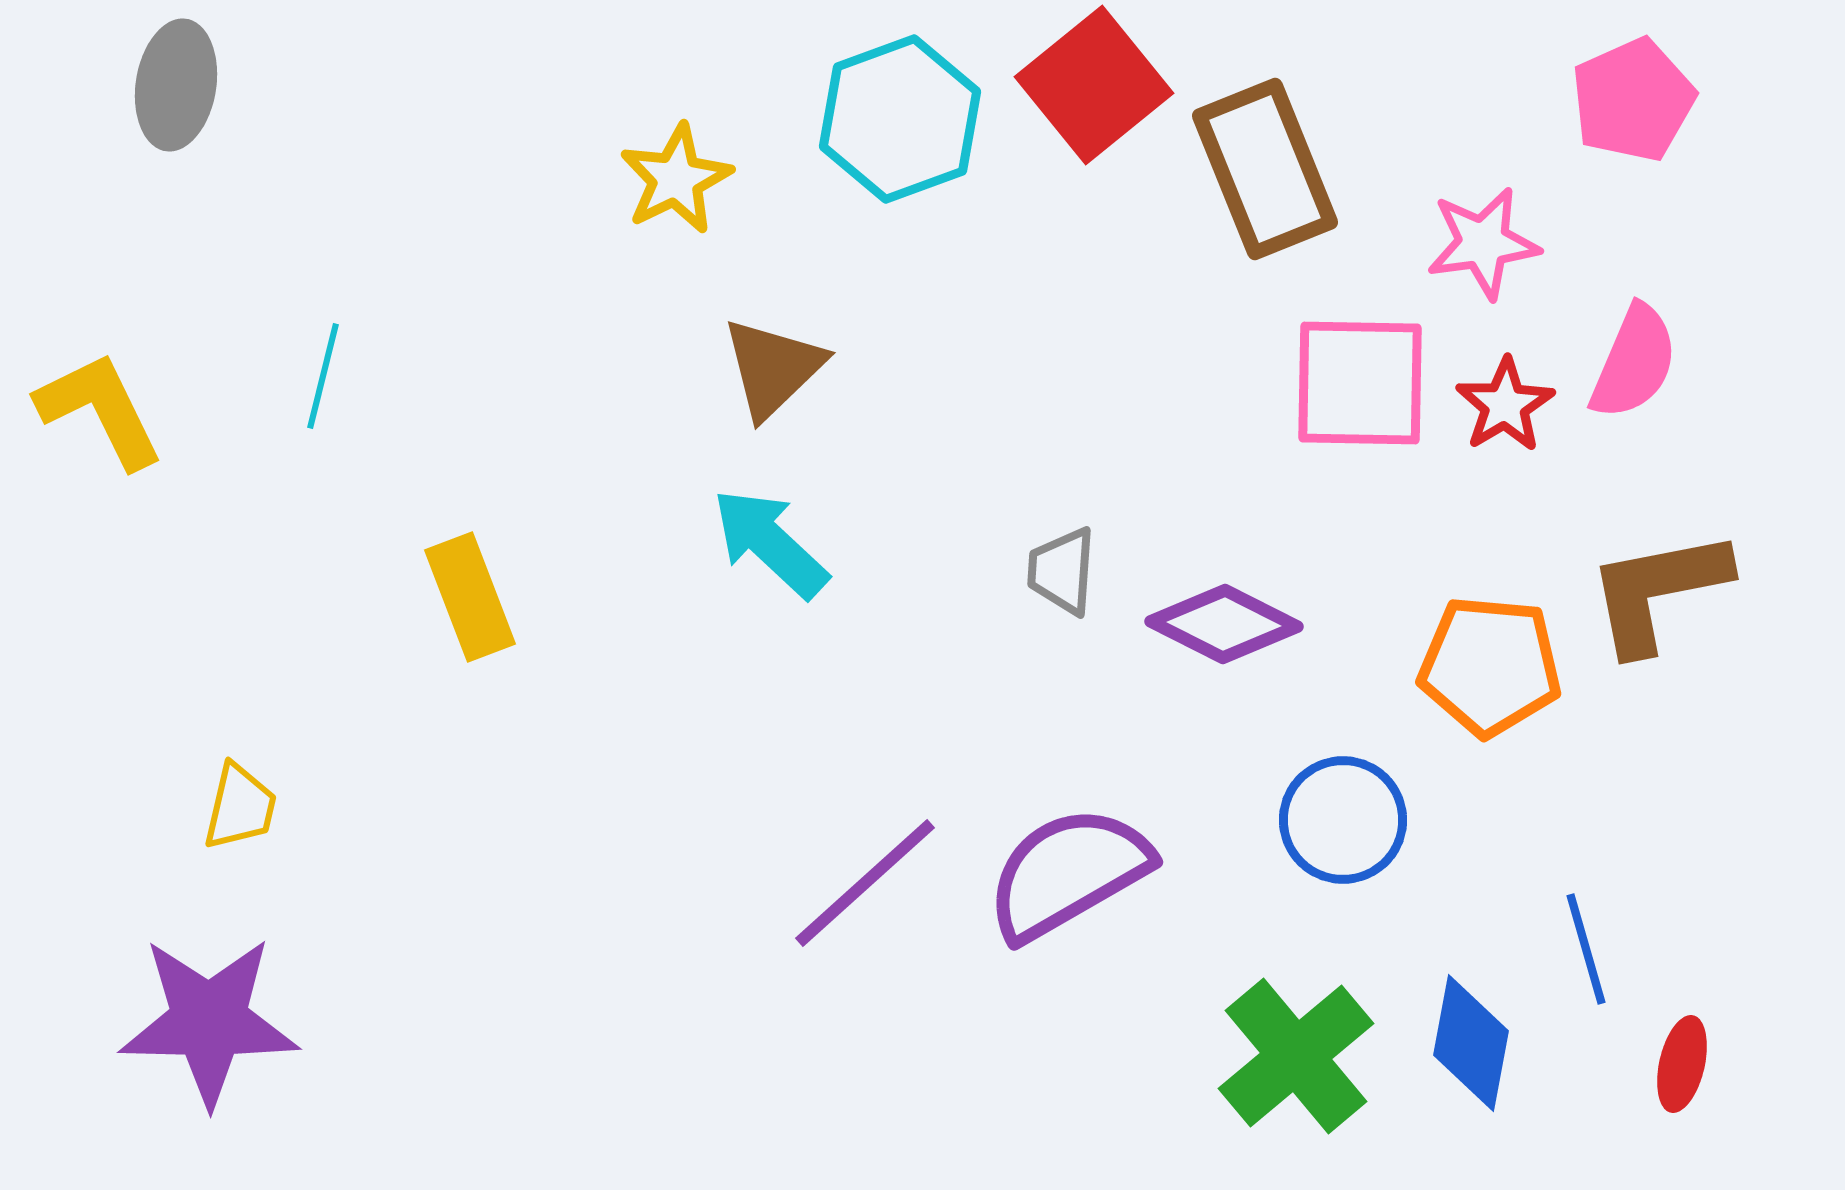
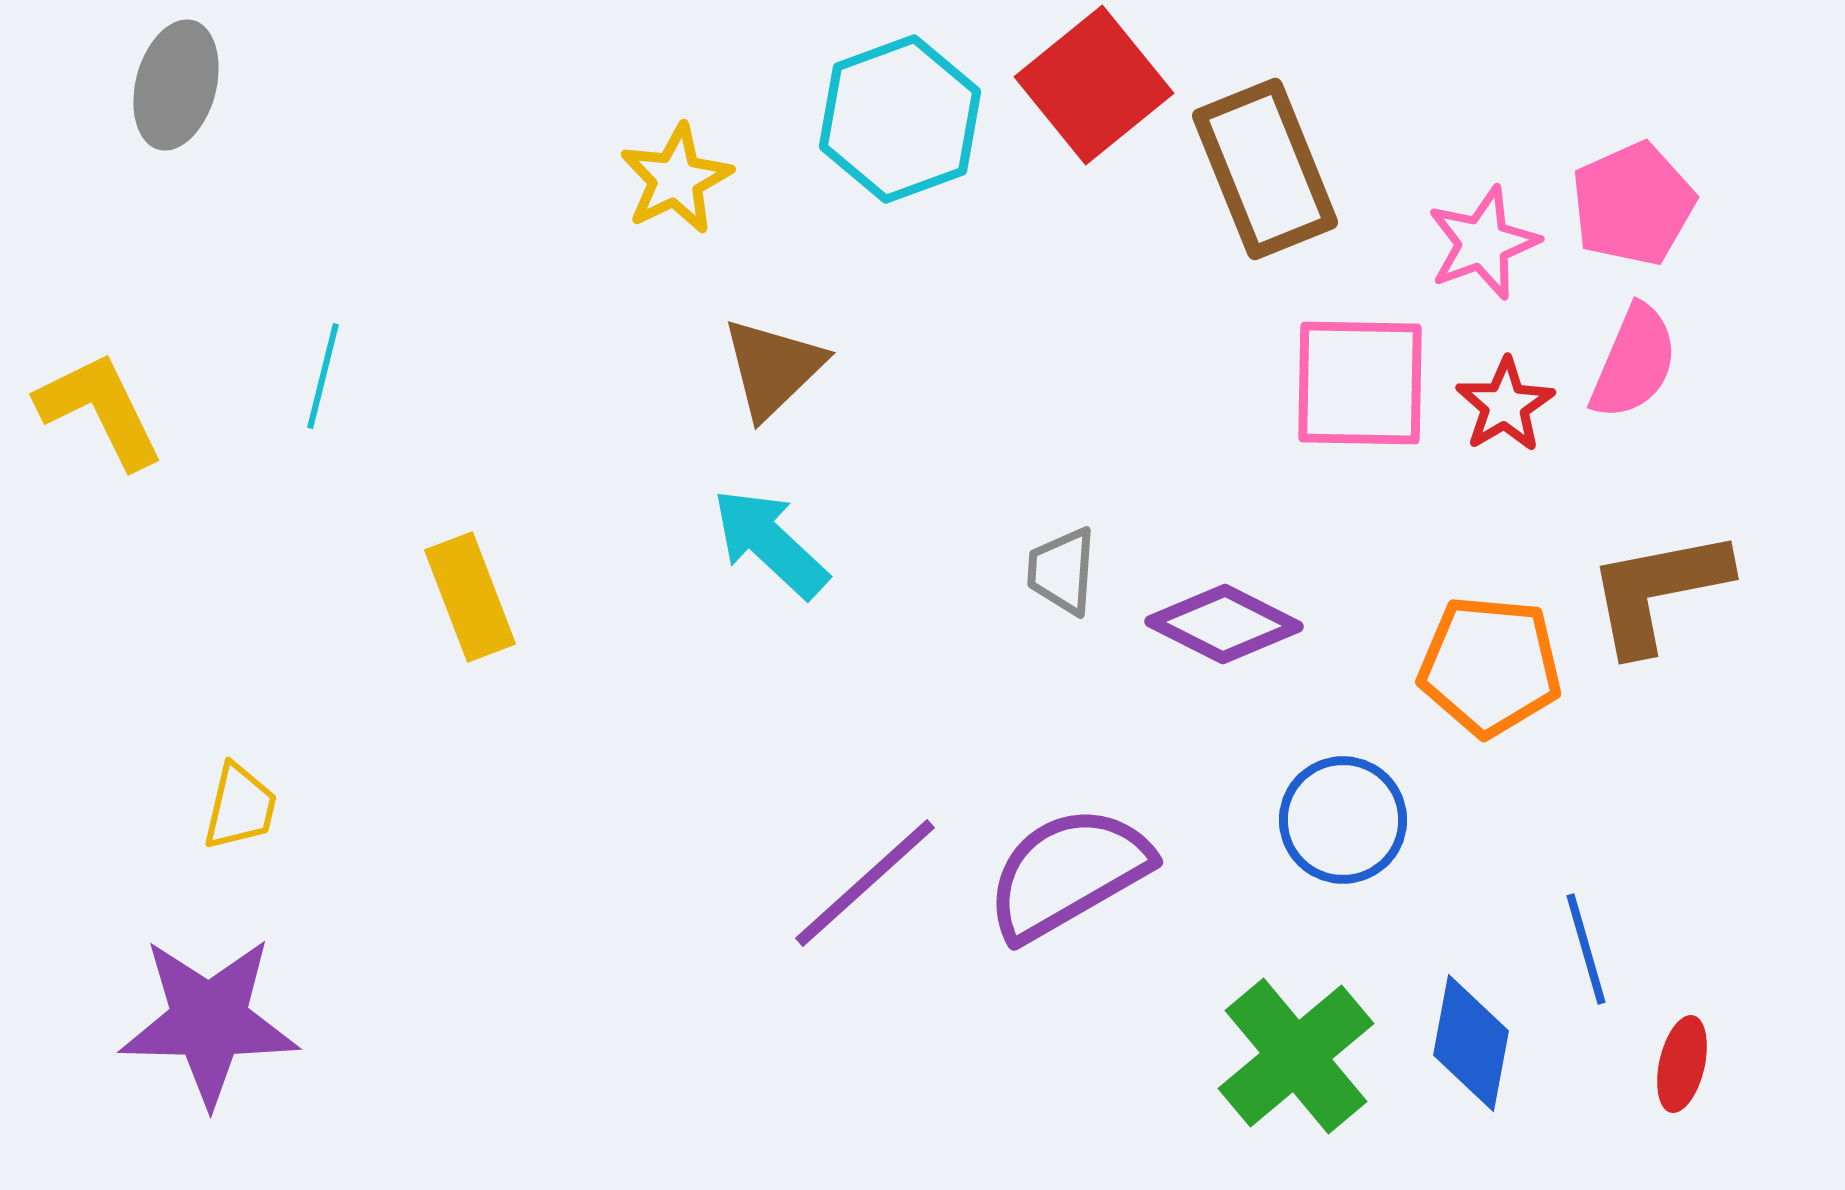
gray ellipse: rotated 6 degrees clockwise
pink pentagon: moved 104 px down
pink star: rotated 12 degrees counterclockwise
